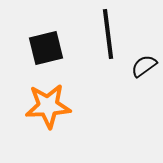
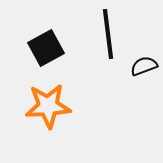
black square: rotated 15 degrees counterclockwise
black semicircle: rotated 16 degrees clockwise
